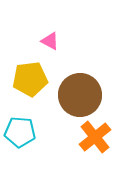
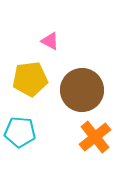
brown circle: moved 2 px right, 5 px up
